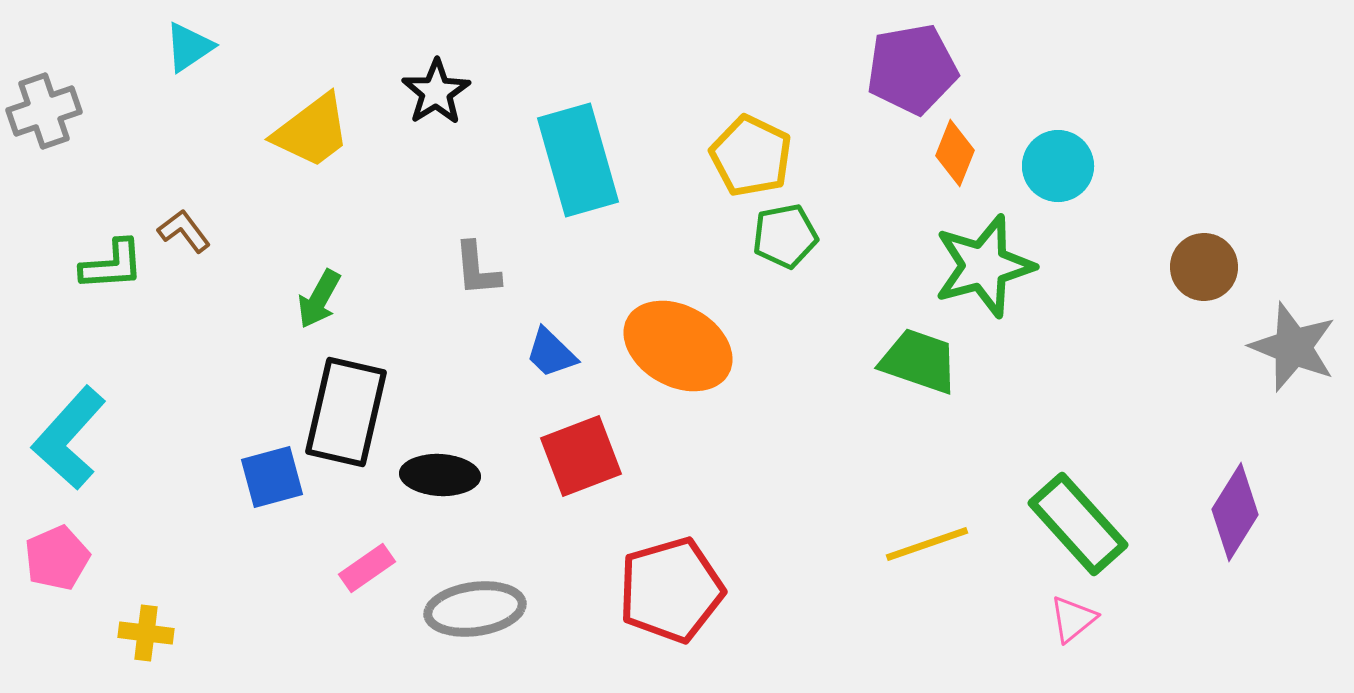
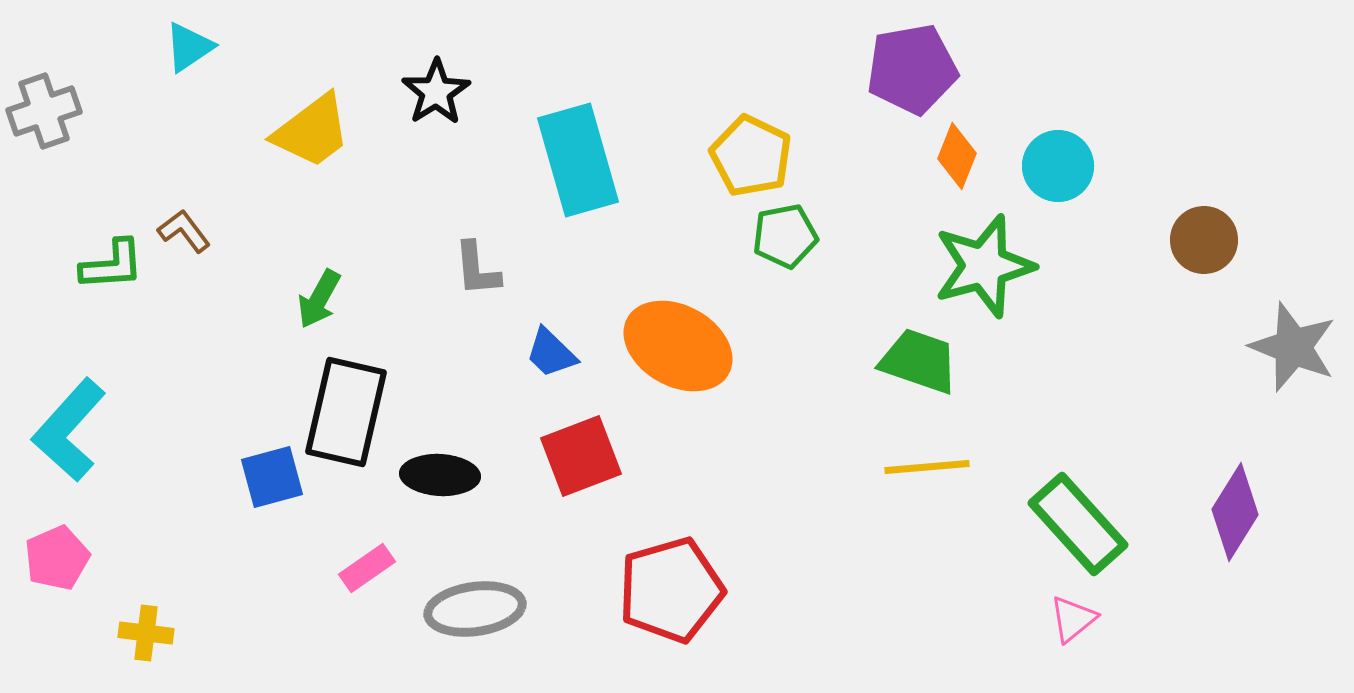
orange diamond: moved 2 px right, 3 px down
brown circle: moved 27 px up
cyan L-shape: moved 8 px up
yellow line: moved 77 px up; rotated 14 degrees clockwise
